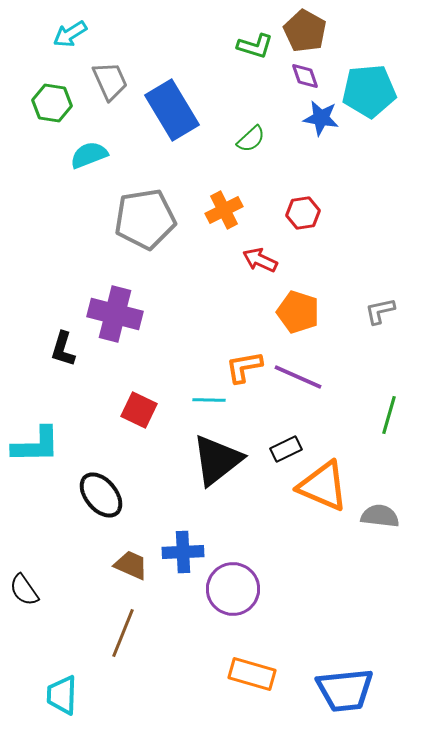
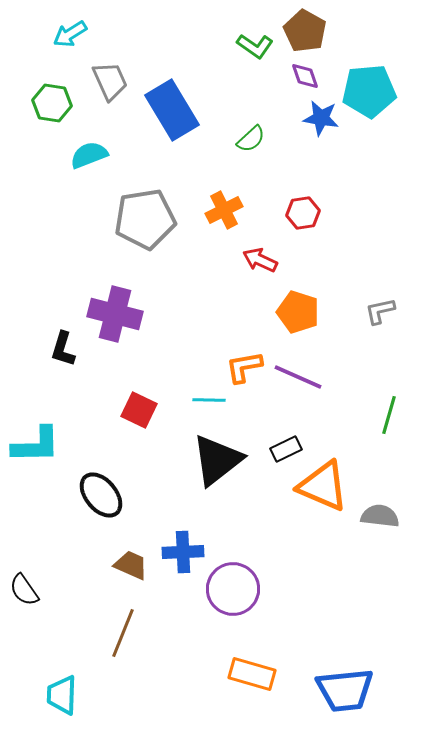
green L-shape: rotated 18 degrees clockwise
